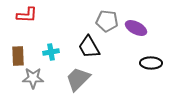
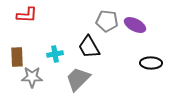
purple ellipse: moved 1 px left, 3 px up
cyan cross: moved 4 px right, 2 px down
brown rectangle: moved 1 px left, 1 px down
gray star: moved 1 px left, 1 px up
